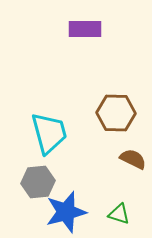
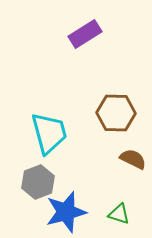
purple rectangle: moved 5 px down; rotated 32 degrees counterclockwise
gray hexagon: rotated 16 degrees counterclockwise
